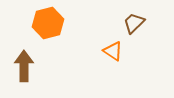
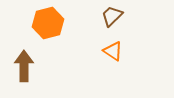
brown trapezoid: moved 22 px left, 7 px up
